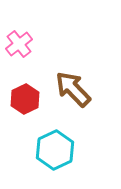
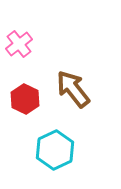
brown arrow: rotated 6 degrees clockwise
red hexagon: rotated 8 degrees counterclockwise
